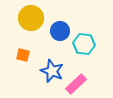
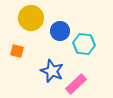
orange square: moved 6 px left, 4 px up
